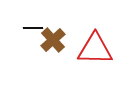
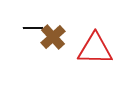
brown cross: moved 3 px up
